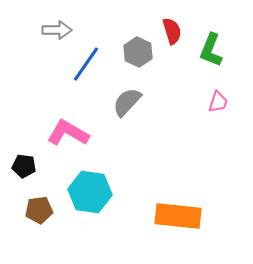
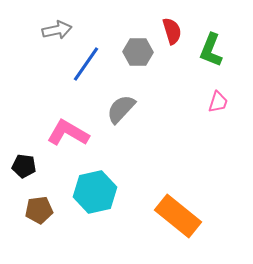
gray arrow: rotated 12 degrees counterclockwise
gray hexagon: rotated 24 degrees counterclockwise
gray semicircle: moved 6 px left, 7 px down
cyan hexagon: moved 5 px right; rotated 21 degrees counterclockwise
orange rectangle: rotated 33 degrees clockwise
